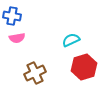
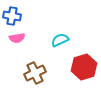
cyan semicircle: moved 11 px left
